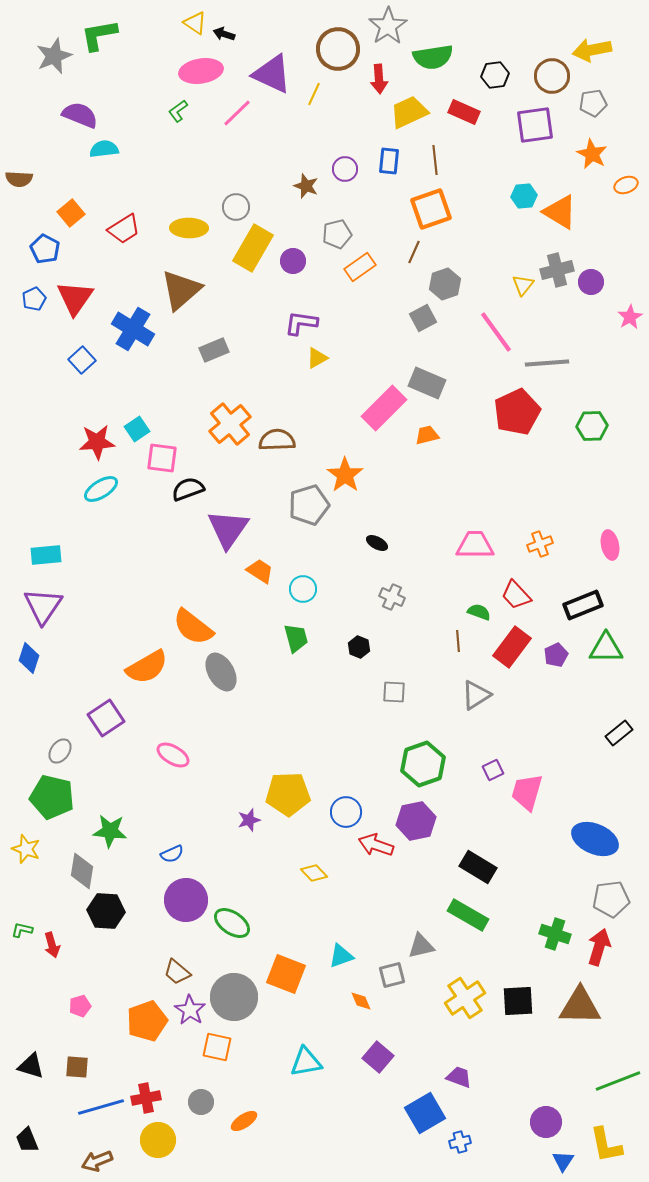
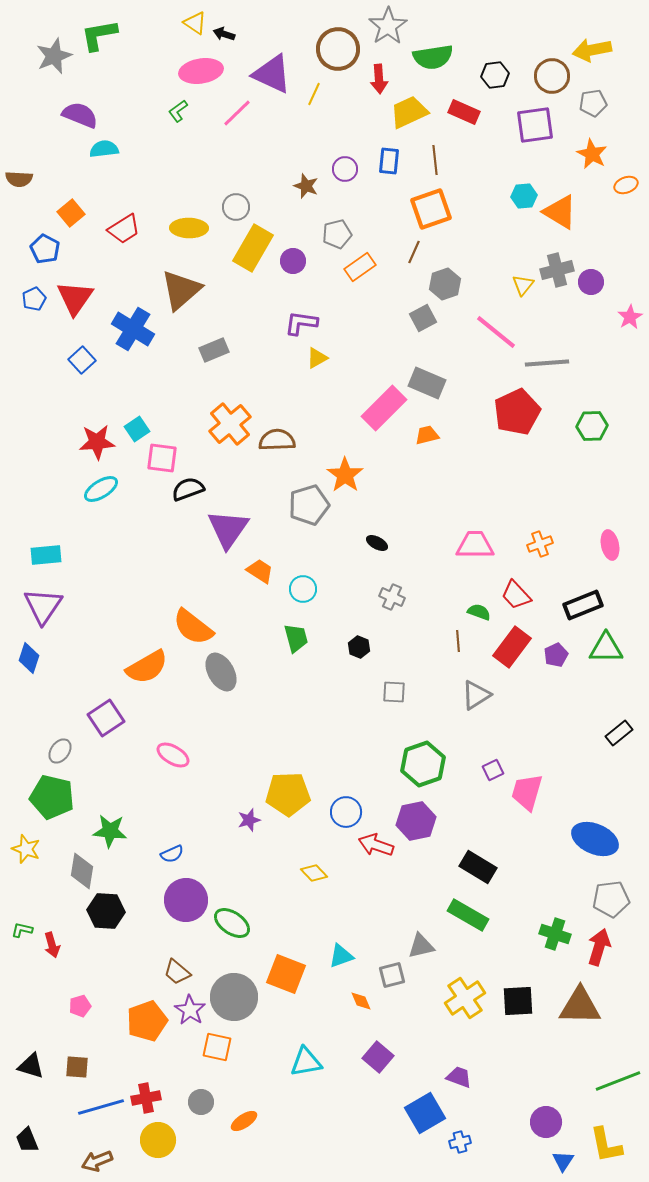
pink line at (496, 332): rotated 15 degrees counterclockwise
